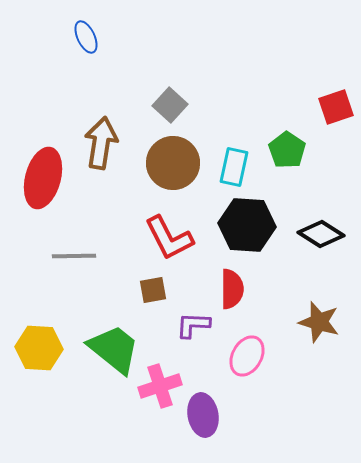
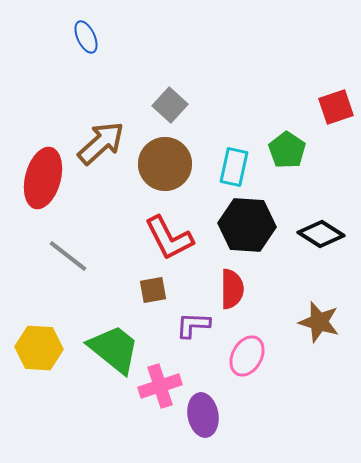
brown arrow: rotated 39 degrees clockwise
brown circle: moved 8 px left, 1 px down
gray line: moved 6 px left; rotated 39 degrees clockwise
